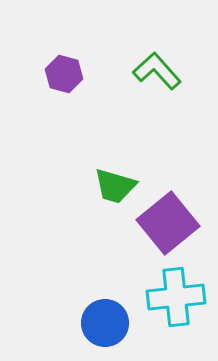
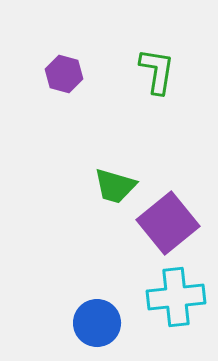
green L-shape: rotated 51 degrees clockwise
blue circle: moved 8 px left
